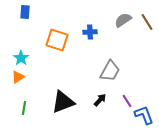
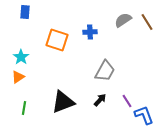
cyan star: moved 1 px up
gray trapezoid: moved 5 px left
